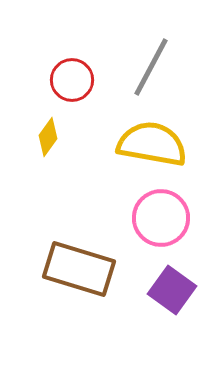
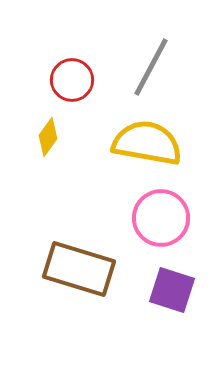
yellow semicircle: moved 5 px left, 1 px up
purple square: rotated 18 degrees counterclockwise
